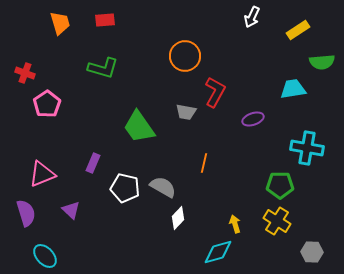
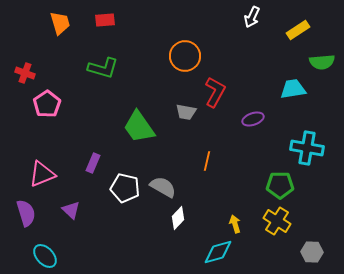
orange line: moved 3 px right, 2 px up
